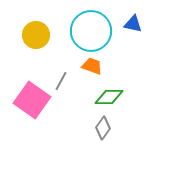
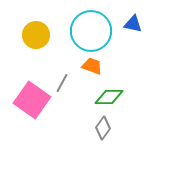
gray line: moved 1 px right, 2 px down
